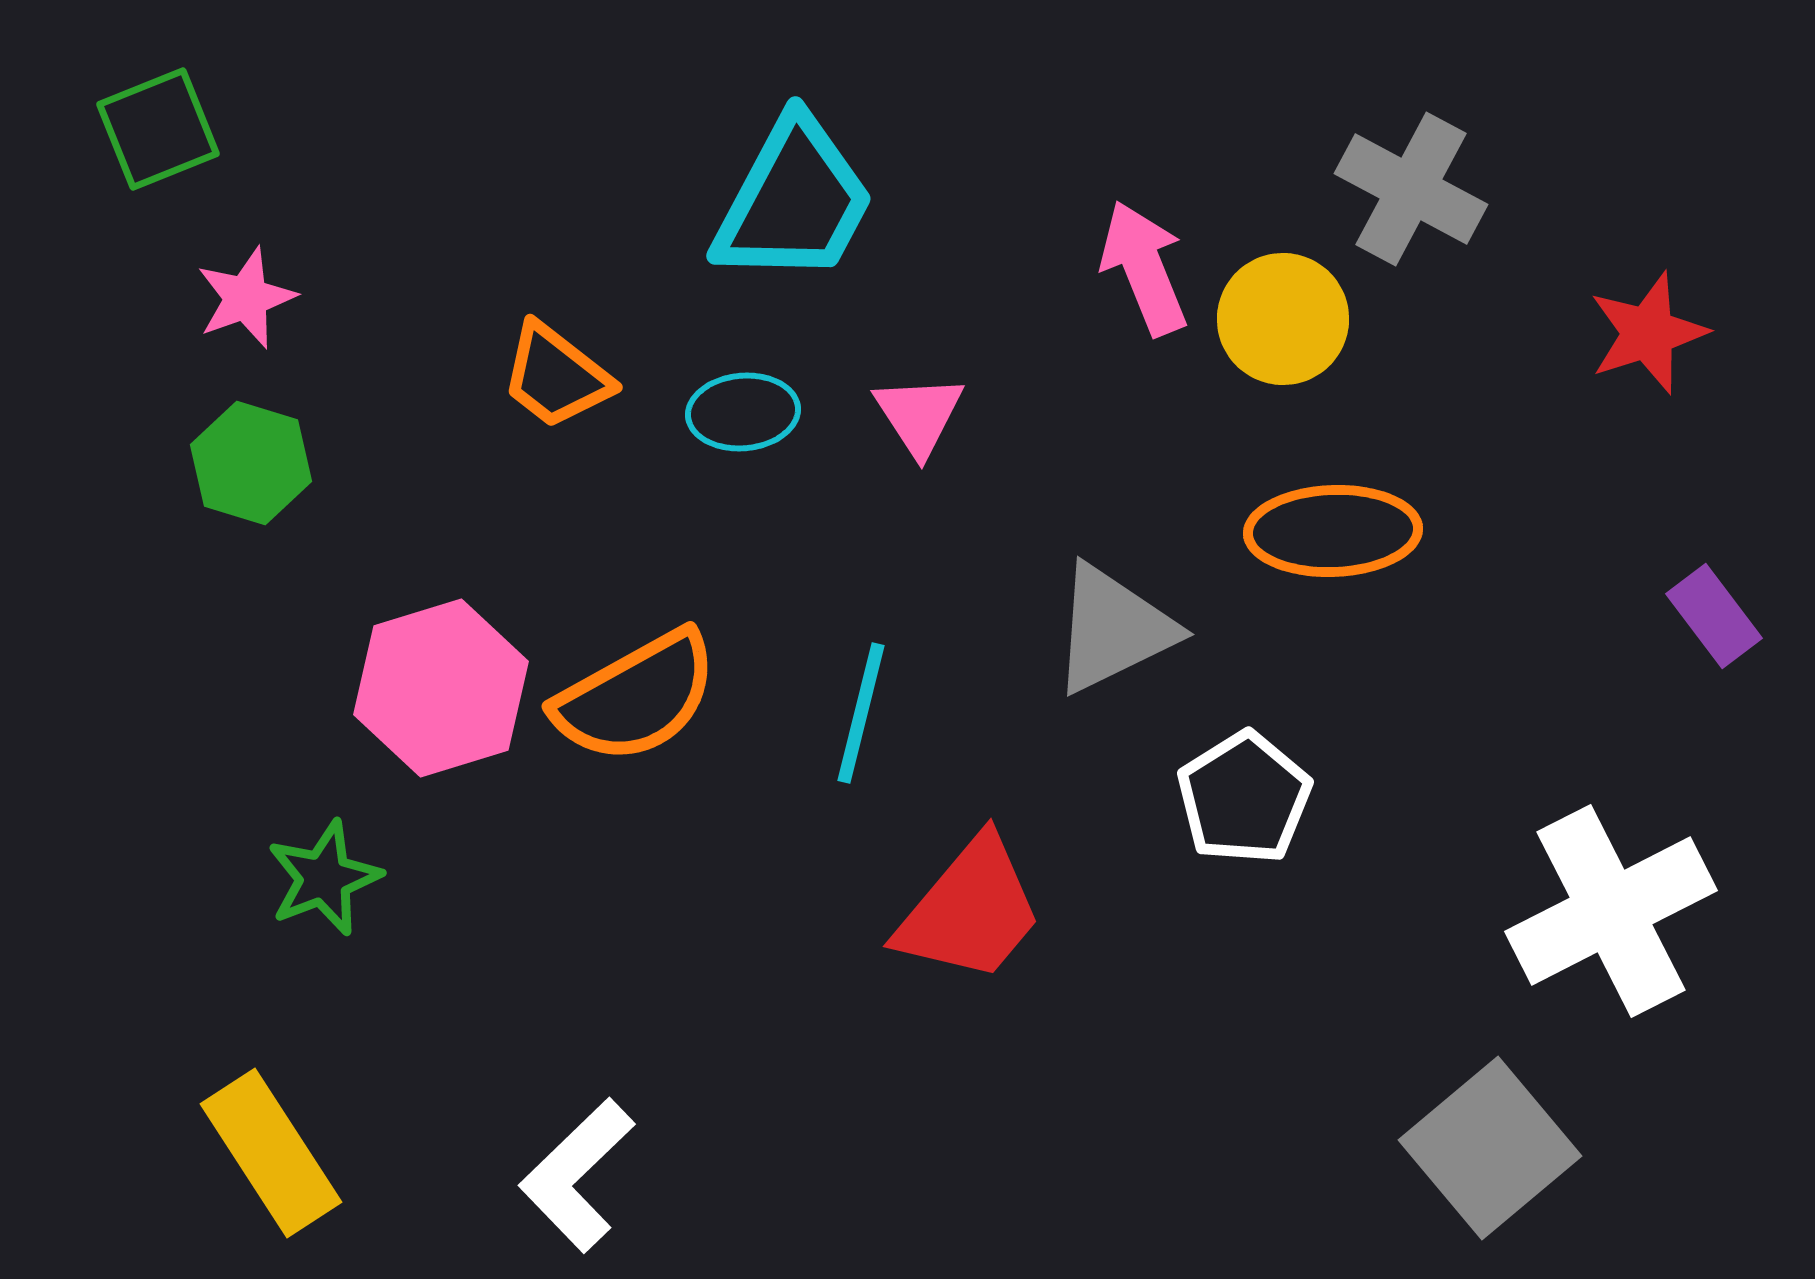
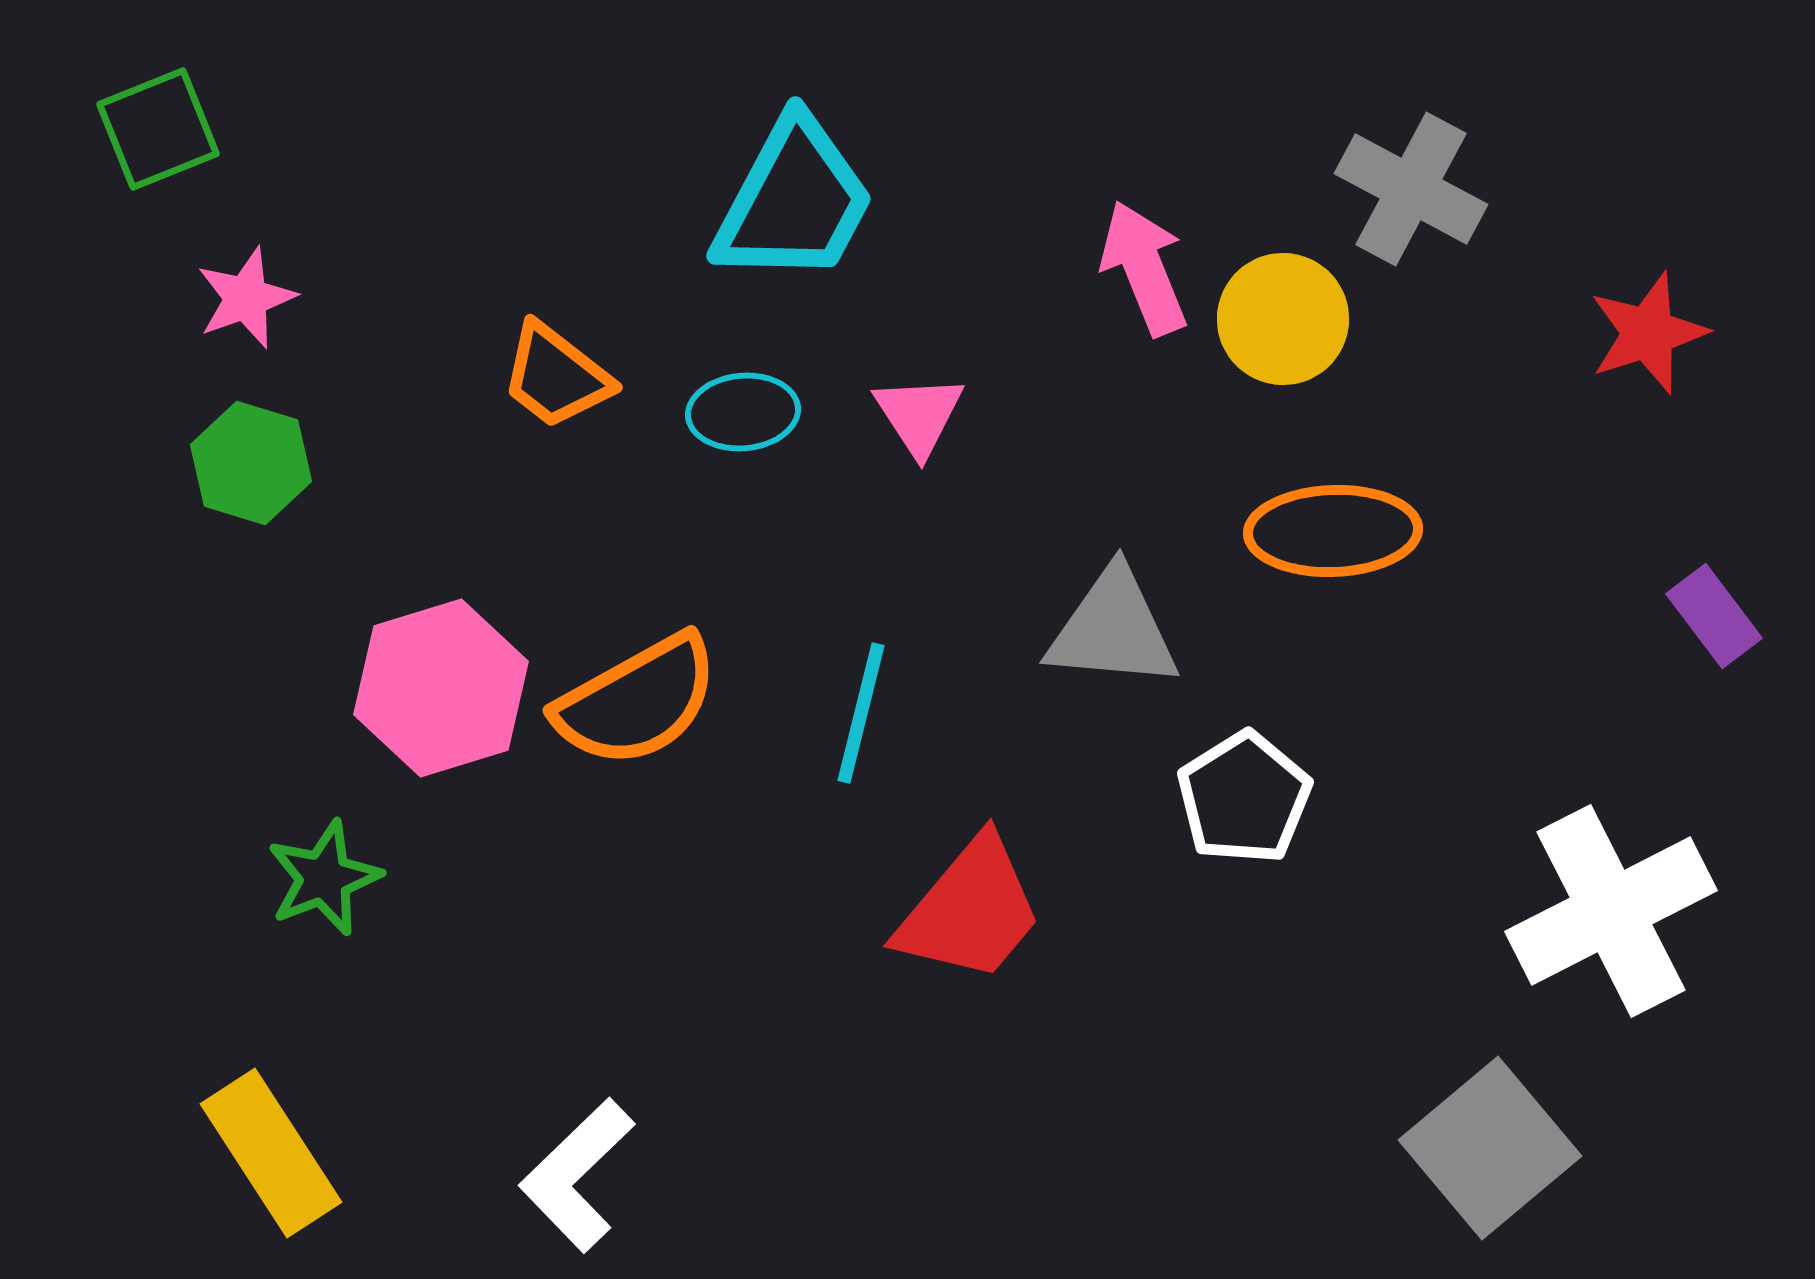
gray triangle: rotated 31 degrees clockwise
orange semicircle: moved 1 px right, 4 px down
